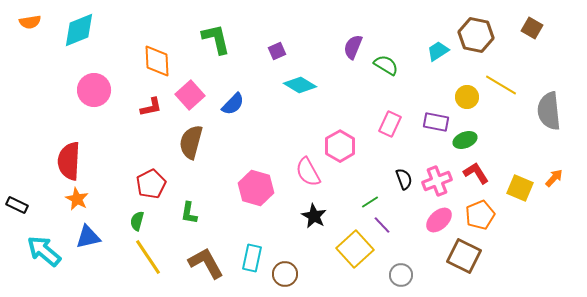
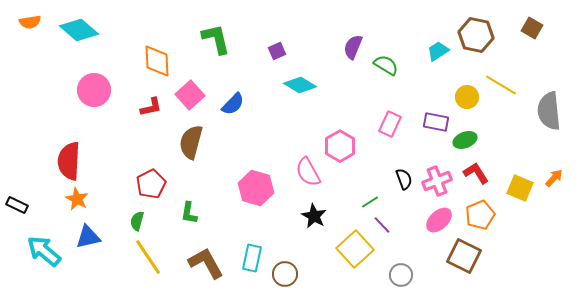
cyan diamond at (79, 30): rotated 63 degrees clockwise
